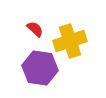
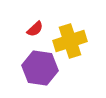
red semicircle: rotated 96 degrees clockwise
